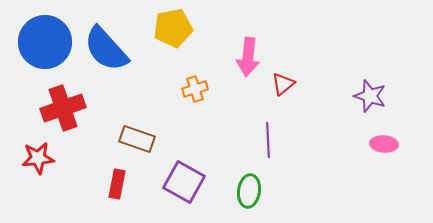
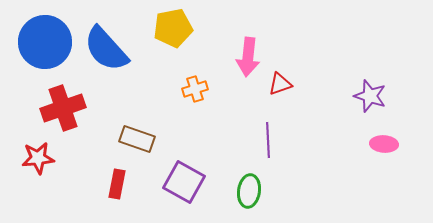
red triangle: moved 3 px left; rotated 20 degrees clockwise
